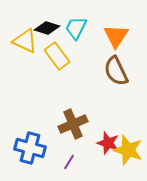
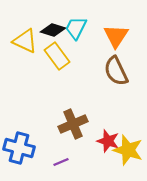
black diamond: moved 6 px right, 2 px down
red star: moved 2 px up
blue cross: moved 11 px left
purple line: moved 8 px left; rotated 35 degrees clockwise
